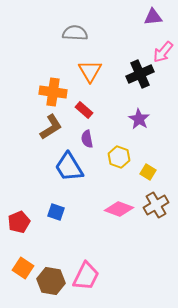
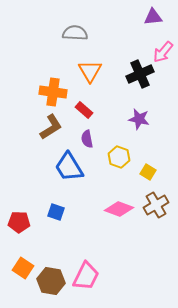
purple star: rotated 20 degrees counterclockwise
red pentagon: rotated 25 degrees clockwise
